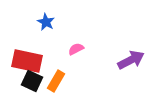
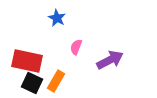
blue star: moved 11 px right, 4 px up
pink semicircle: moved 2 px up; rotated 42 degrees counterclockwise
purple arrow: moved 21 px left
black square: moved 2 px down
